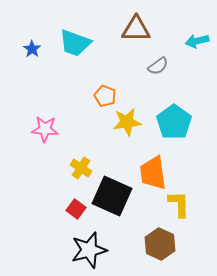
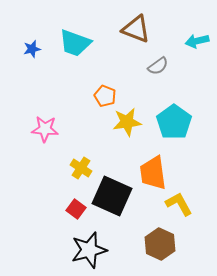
brown triangle: rotated 20 degrees clockwise
blue star: rotated 24 degrees clockwise
yellow L-shape: rotated 28 degrees counterclockwise
